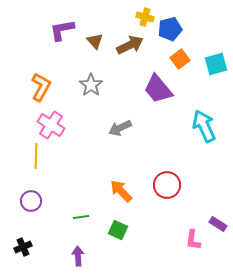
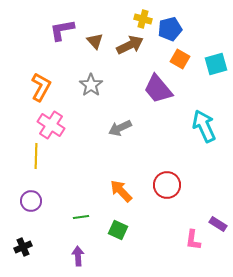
yellow cross: moved 2 px left, 2 px down
orange square: rotated 24 degrees counterclockwise
